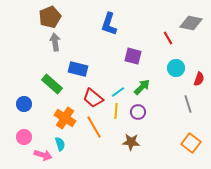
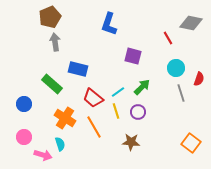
gray line: moved 7 px left, 11 px up
yellow line: rotated 21 degrees counterclockwise
